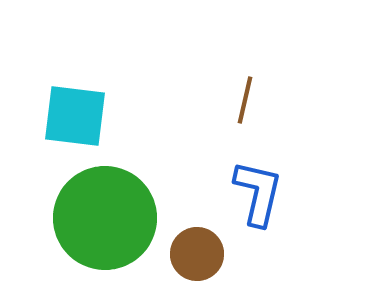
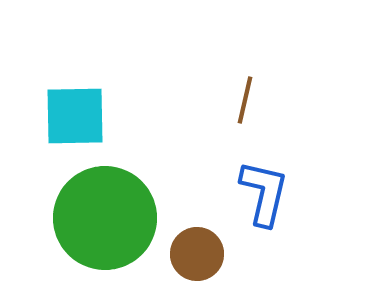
cyan square: rotated 8 degrees counterclockwise
blue L-shape: moved 6 px right
